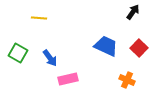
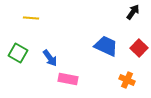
yellow line: moved 8 px left
pink rectangle: rotated 24 degrees clockwise
